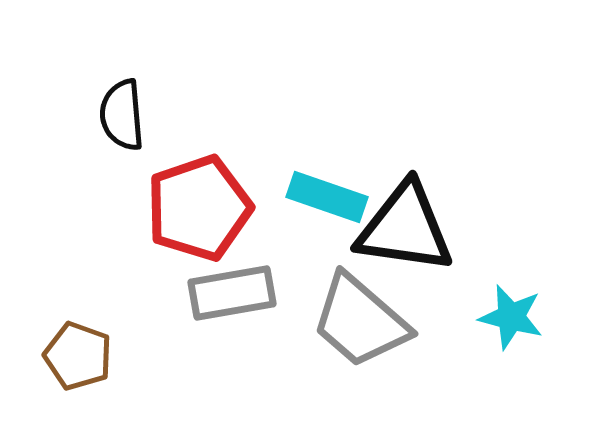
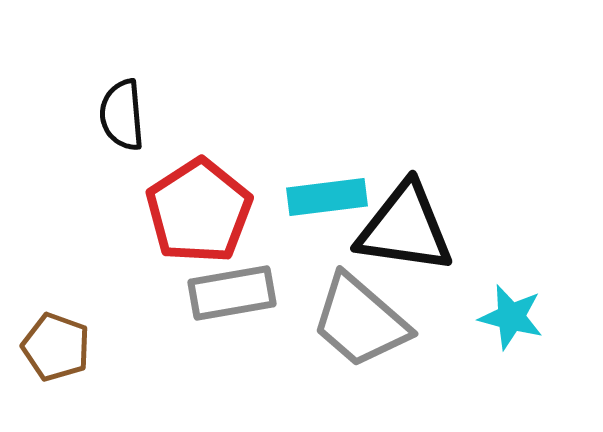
cyan rectangle: rotated 26 degrees counterclockwise
red pentagon: moved 3 px down; rotated 14 degrees counterclockwise
brown pentagon: moved 22 px left, 9 px up
